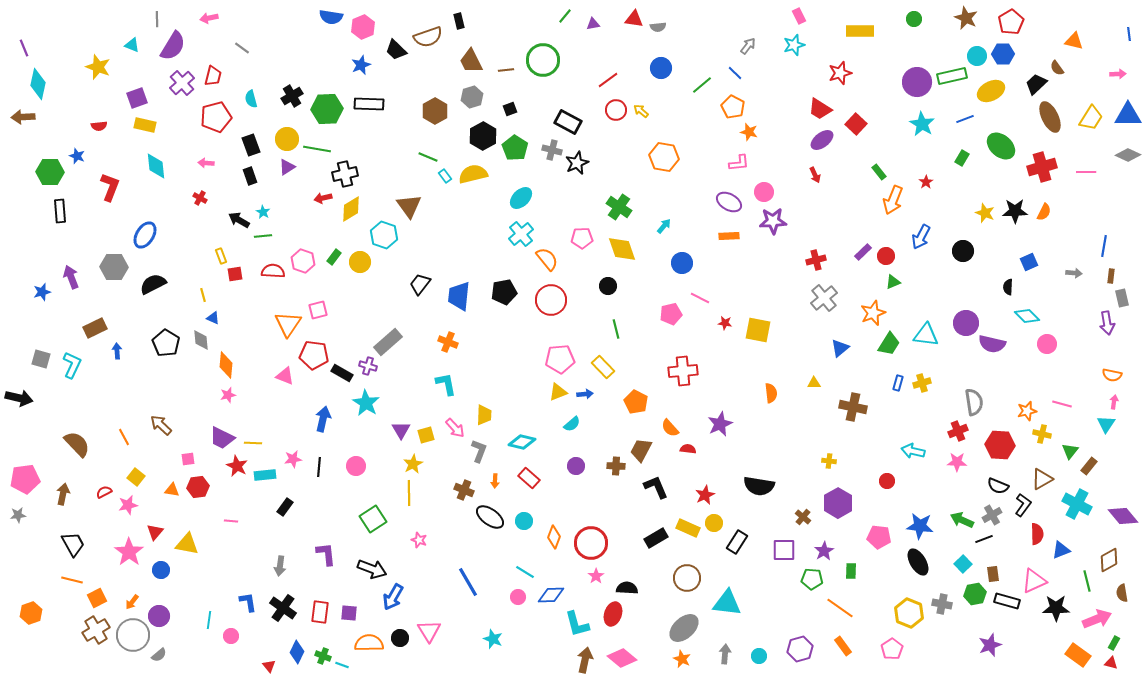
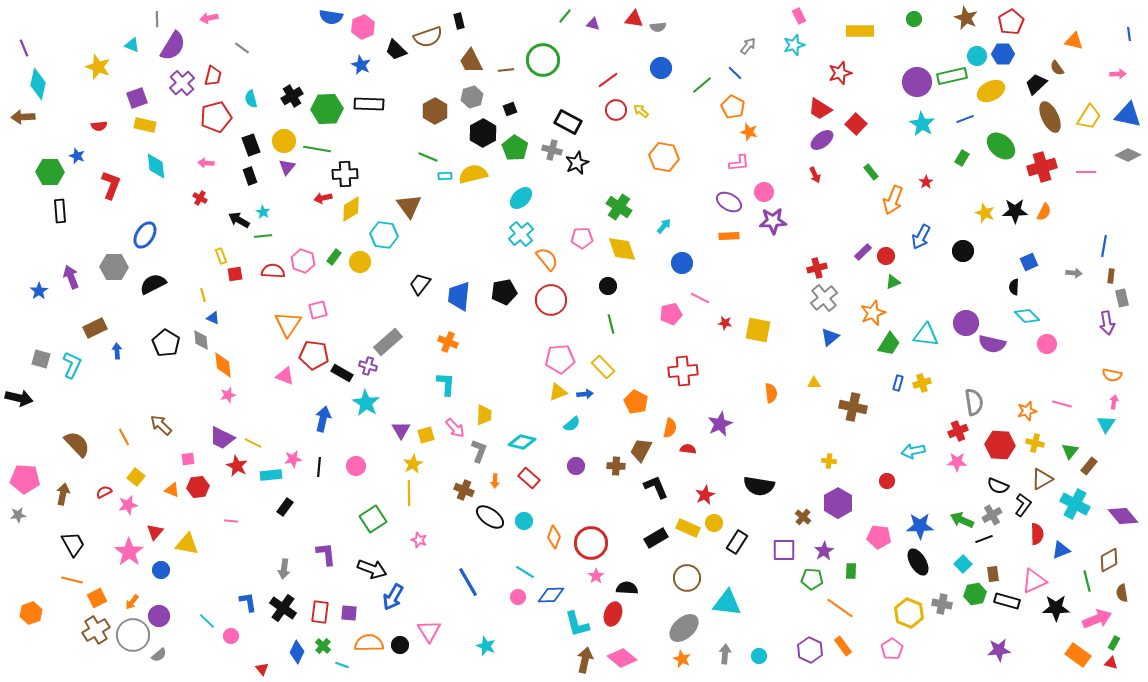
purple triangle at (593, 24): rotated 24 degrees clockwise
blue star at (361, 65): rotated 24 degrees counterclockwise
blue triangle at (1128, 115): rotated 12 degrees clockwise
yellow trapezoid at (1091, 118): moved 2 px left, 1 px up
black hexagon at (483, 136): moved 3 px up
yellow circle at (287, 139): moved 3 px left, 2 px down
purple triangle at (287, 167): rotated 18 degrees counterclockwise
green rectangle at (879, 172): moved 8 px left
black cross at (345, 174): rotated 10 degrees clockwise
cyan rectangle at (445, 176): rotated 56 degrees counterclockwise
red L-shape at (110, 187): moved 1 px right, 2 px up
cyan hexagon at (384, 235): rotated 12 degrees counterclockwise
red cross at (816, 260): moved 1 px right, 8 px down
black semicircle at (1008, 287): moved 6 px right
blue star at (42, 292): moved 3 px left, 1 px up; rotated 18 degrees counterclockwise
green line at (616, 329): moved 5 px left, 5 px up
blue triangle at (840, 348): moved 10 px left, 11 px up
orange diamond at (226, 365): moved 3 px left; rotated 12 degrees counterclockwise
cyan L-shape at (446, 384): rotated 15 degrees clockwise
orange semicircle at (670, 428): rotated 126 degrees counterclockwise
yellow cross at (1042, 434): moved 7 px left, 9 px down
yellow line at (253, 443): rotated 24 degrees clockwise
cyan arrow at (913, 451): rotated 25 degrees counterclockwise
cyan rectangle at (265, 475): moved 6 px right
pink pentagon at (25, 479): rotated 12 degrees clockwise
orange triangle at (172, 490): rotated 14 degrees clockwise
cyan cross at (1077, 504): moved 2 px left
blue star at (920, 526): rotated 8 degrees counterclockwise
gray arrow at (280, 566): moved 4 px right, 3 px down
cyan line at (209, 620): moved 2 px left, 1 px down; rotated 54 degrees counterclockwise
black circle at (400, 638): moved 7 px down
cyan star at (493, 639): moved 7 px left, 7 px down
purple star at (990, 645): moved 9 px right, 5 px down; rotated 15 degrees clockwise
purple hexagon at (800, 649): moved 10 px right, 1 px down; rotated 20 degrees counterclockwise
green cross at (323, 656): moved 10 px up; rotated 21 degrees clockwise
red triangle at (269, 666): moved 7 px left, 3 px down
